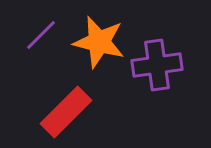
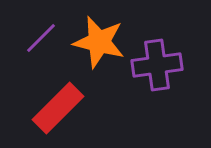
purple line: moved 3 px down
red rectangle: moved 8 px left, 4 px up
